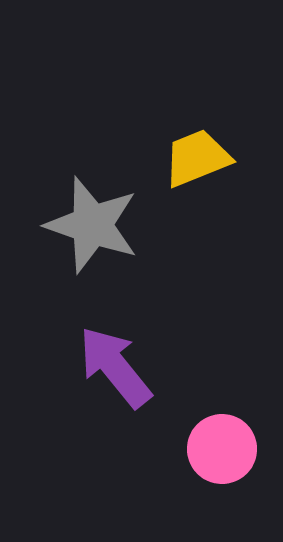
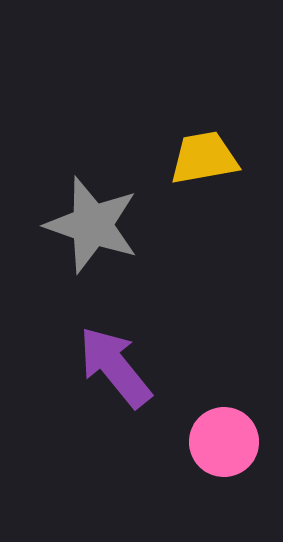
yellow trapezoid: moved 7 px right; rotated 12 degrees clockwise
pink circle: moved 2 px right, 7 px up
